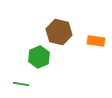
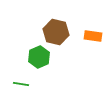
brown hexagon: moved 3 px left
orange rectangle: moved 3 px left, 5 px up
